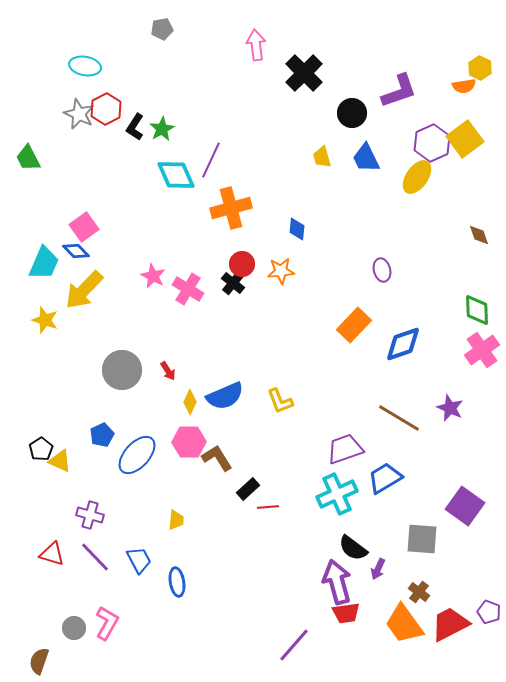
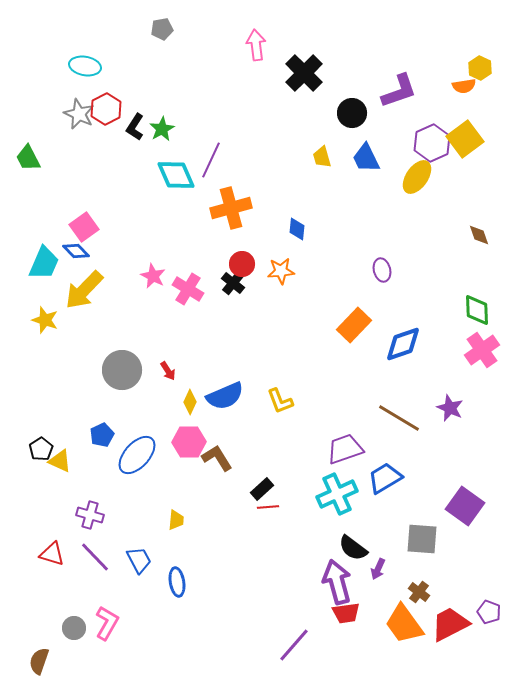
black rectangle at (248, 489): moved 14 px right
